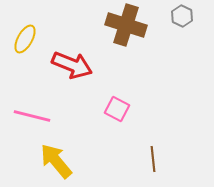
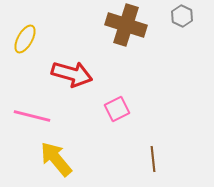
red arrow: moved 9 px down; rotated 6 degrees counterclockwise
pink square: rotated 35 degrees clockwise
yellow arrow: moved 2 px up
